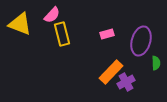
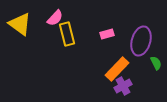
pink semicircle: moved 3 px right, 3 px down
yellow triangle: rotated 15 degrees clockwise
yellow rectangle: moved 5 px right
green semicircle: rotated 24 degrees counterclockwise
orange rectangle: moved 6 px right, 3 px up
purple cross: moved 3 px left, 4 px down
